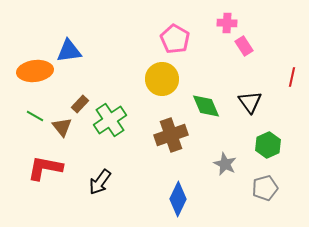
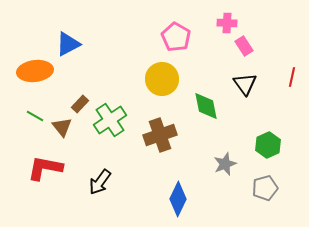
pink pentagon: moved 1 px right, 2 px up
blue triangle: moved 1 px left, 7 px up; rotated 20 degrees counterclockwise
black triangle: moved 5 px left, 18 px up
green diamond: rotated 12 degrees clockwise
brown cross: moved 11 px left
gray star: rotated 25 degrees clockwise
